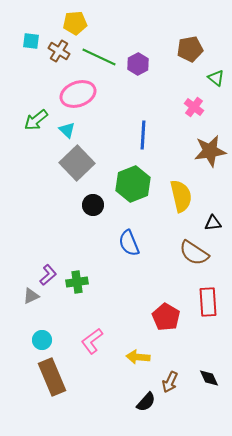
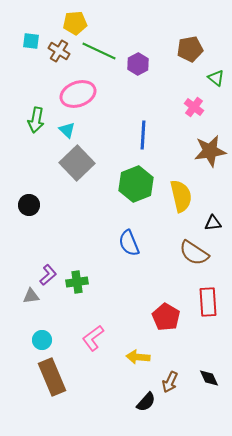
green line: moved 6 px up
green arrow: rotated 40 degrees counterclockwise
green hexagon: moved 3 px right
black circle: moved 64 px left
gray triangle: rotated 18 degrees clockwise
pink L-shape: moved 1 px right, 3 px up
